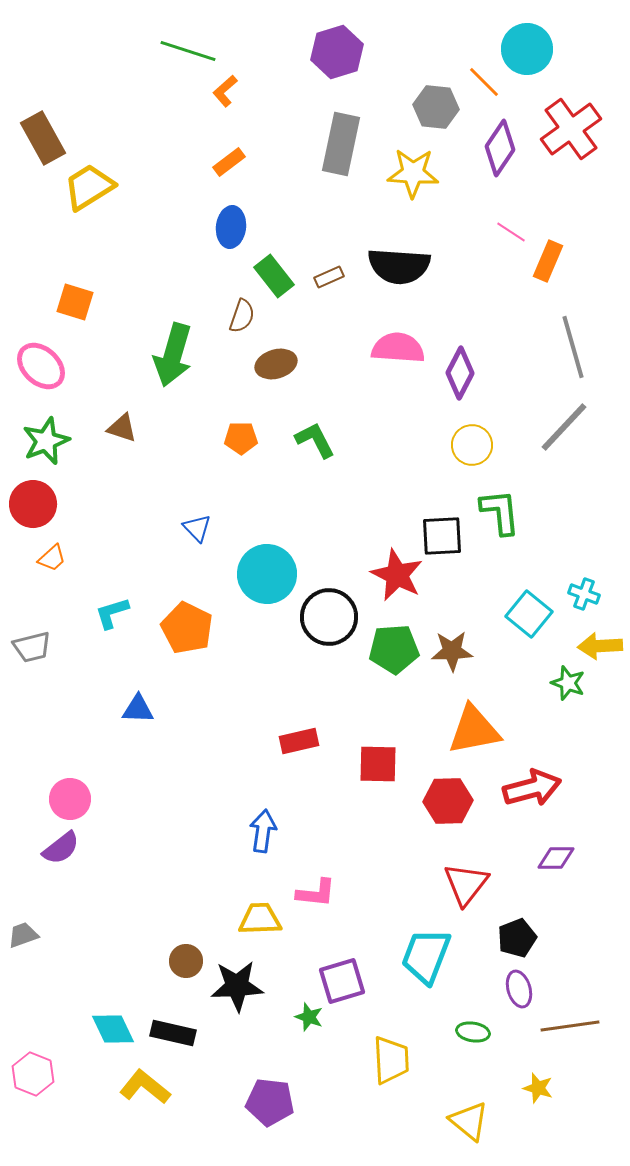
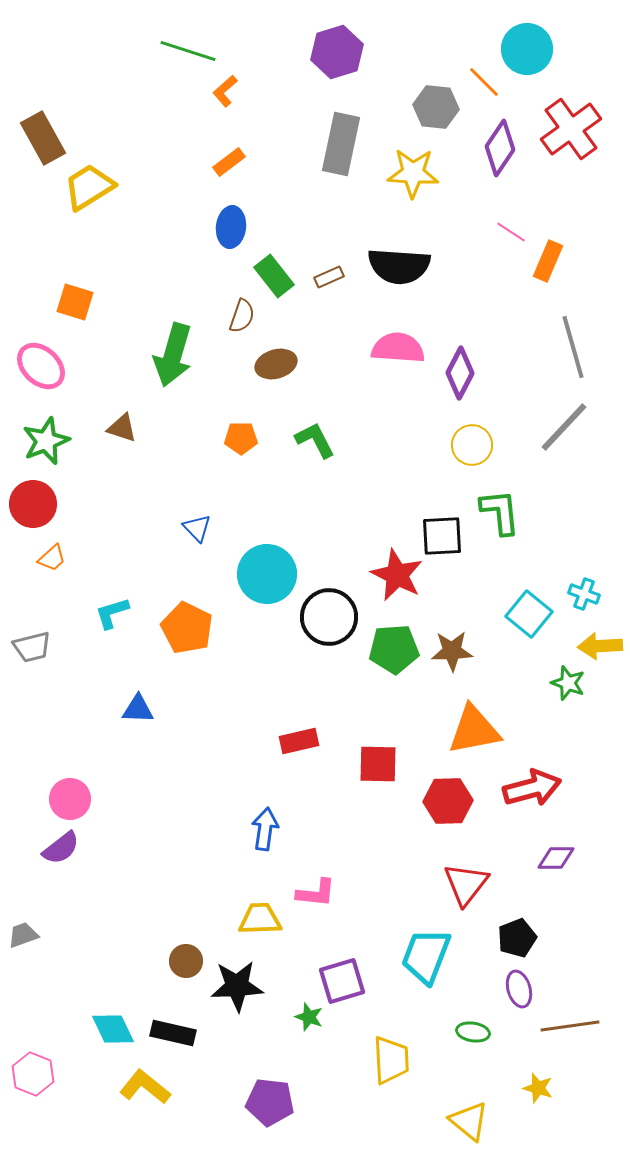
blue arrow at (263, 831): moved 2 px right, 2 px up
